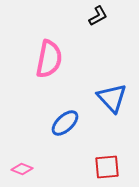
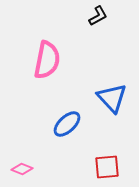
pink semicircle: moved 2 px left, 1 px down
blue ellipse: moved 2 px right, 1 px down
